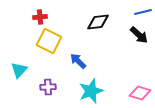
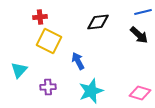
blue arrow: rotated 18 degrees clockwise
